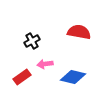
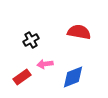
black cross: moved 1 px left, 1 px up
blue diamond: rotated 35 degrees counterclockwise
